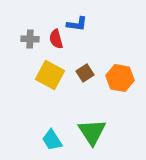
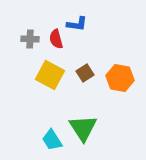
green triangle: moved 9 px left, 4 px up
